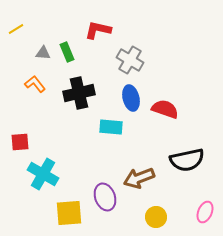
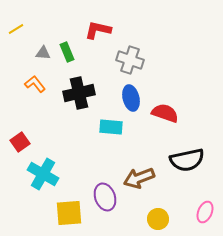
gray cross: rotated 12 degrees counterclockwise
red semicircle: moved 4 px down
red square: rotated 30 degrees counterclockwise
yellow circle: moved 2 px right, 2 px down
